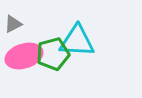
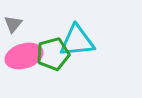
gray triangle: rotated 24 degrees counterclockwise
cyan triangle: rotated 9 degrees counterclockwise
